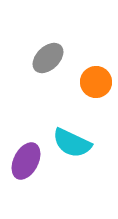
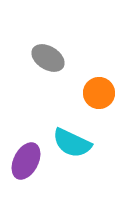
gray ellipse: rotated 76 degrees clockwise
orange circle: moved 3 px right, 11 px down
